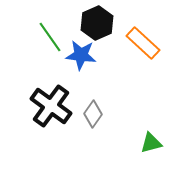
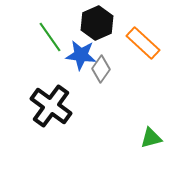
gray diamond: moved 8 px right, 45 px up
green triangle: moved 5 px up
